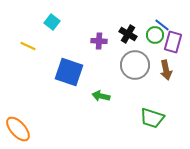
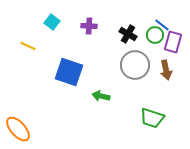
purple cross: moved 10 px left, 15 px up
